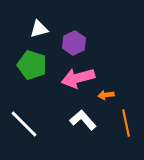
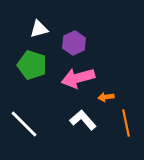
orange arrow: moved 2 px down
